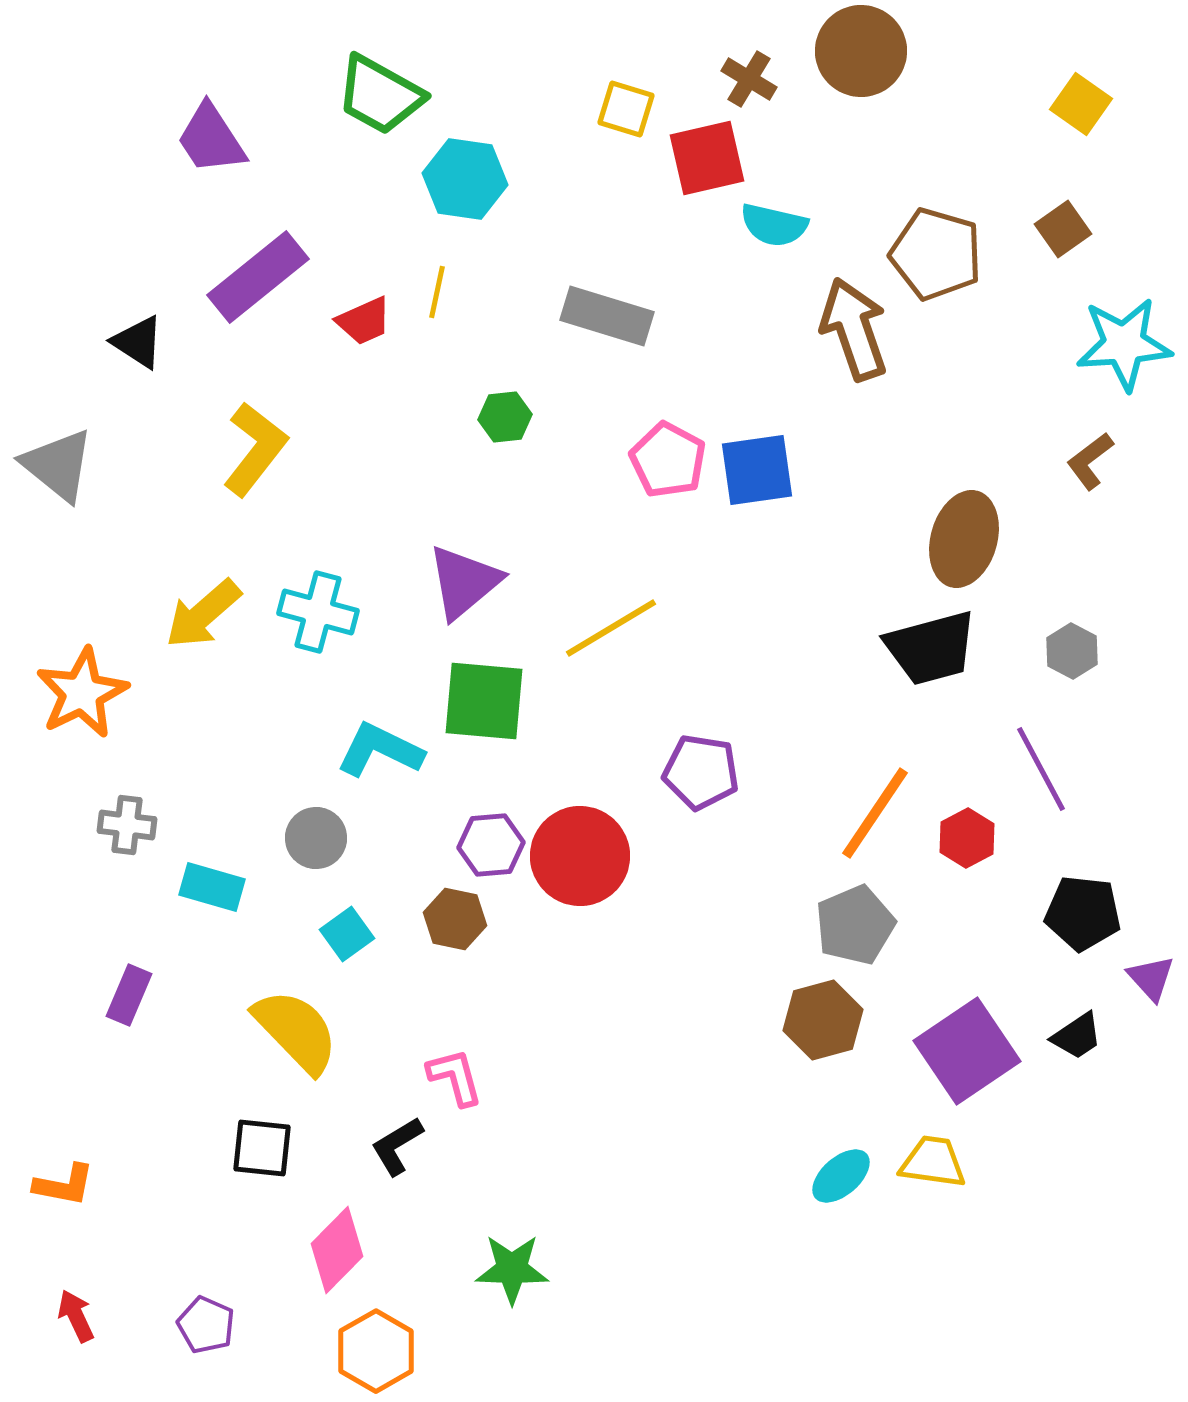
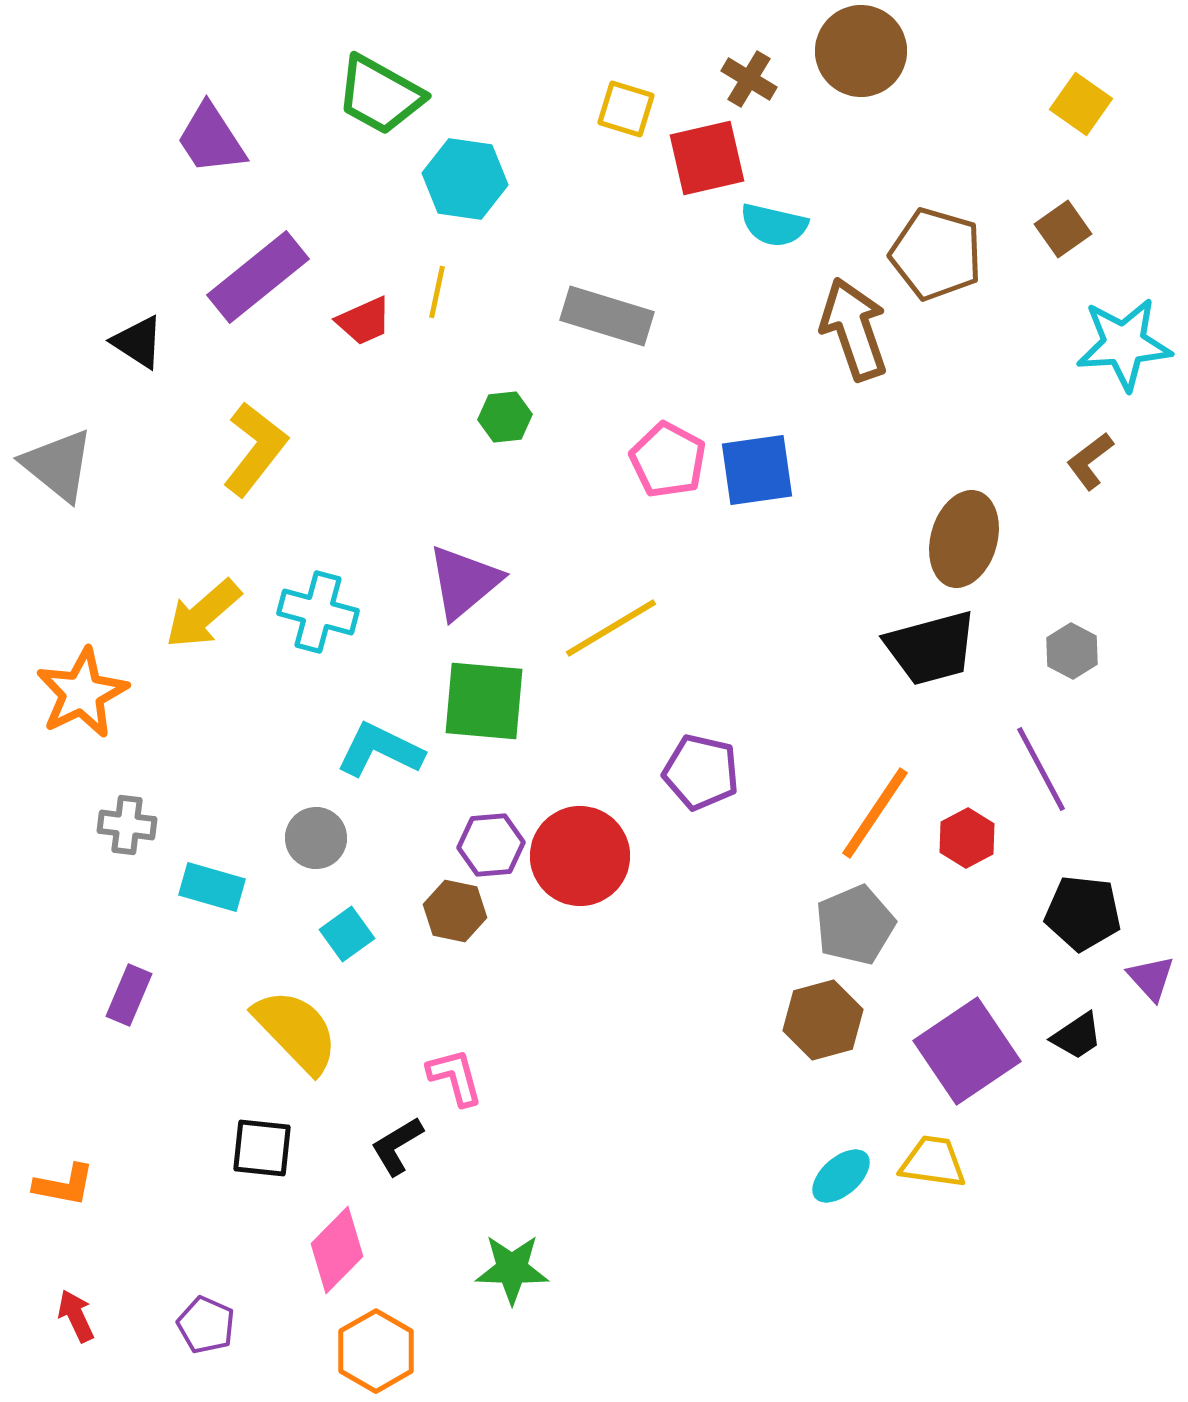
purple pentagon at (701, 772): rotated 4 degrees clockwise
brown hexagon at (455, 919): moved 8 px up
